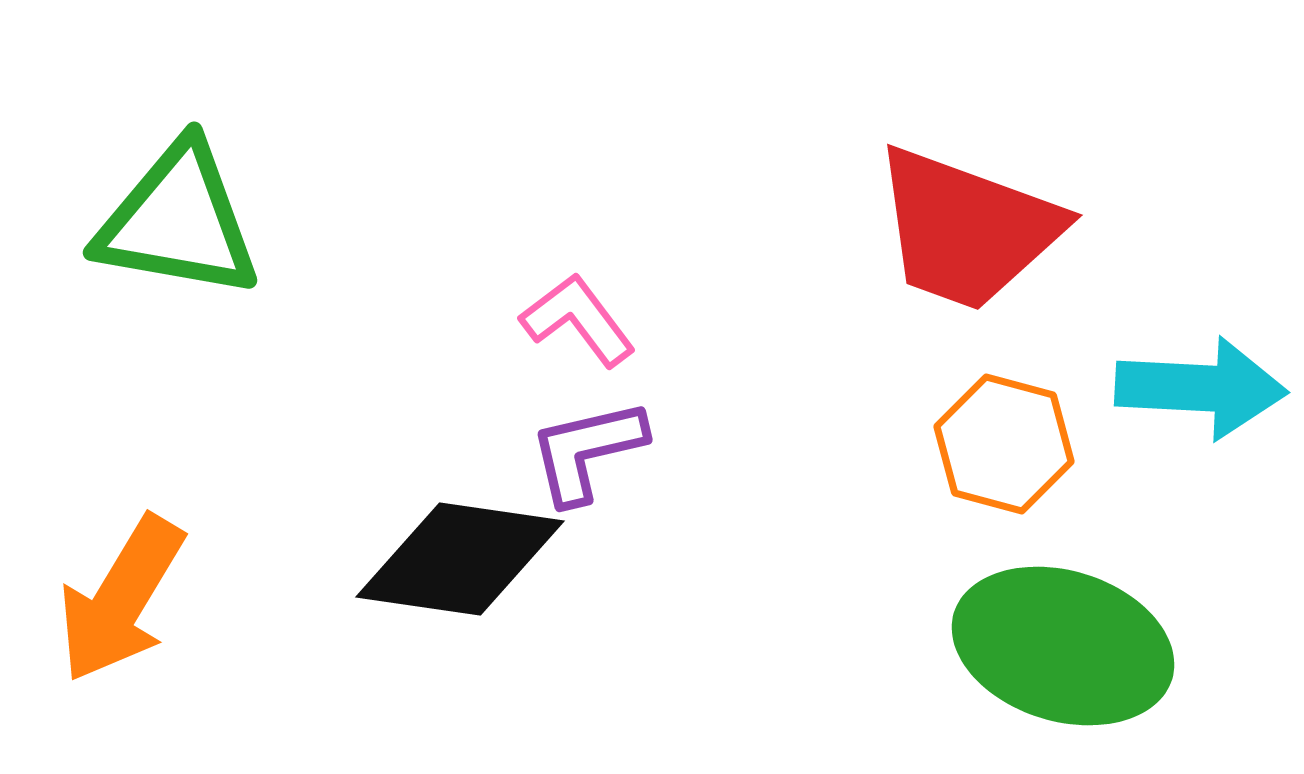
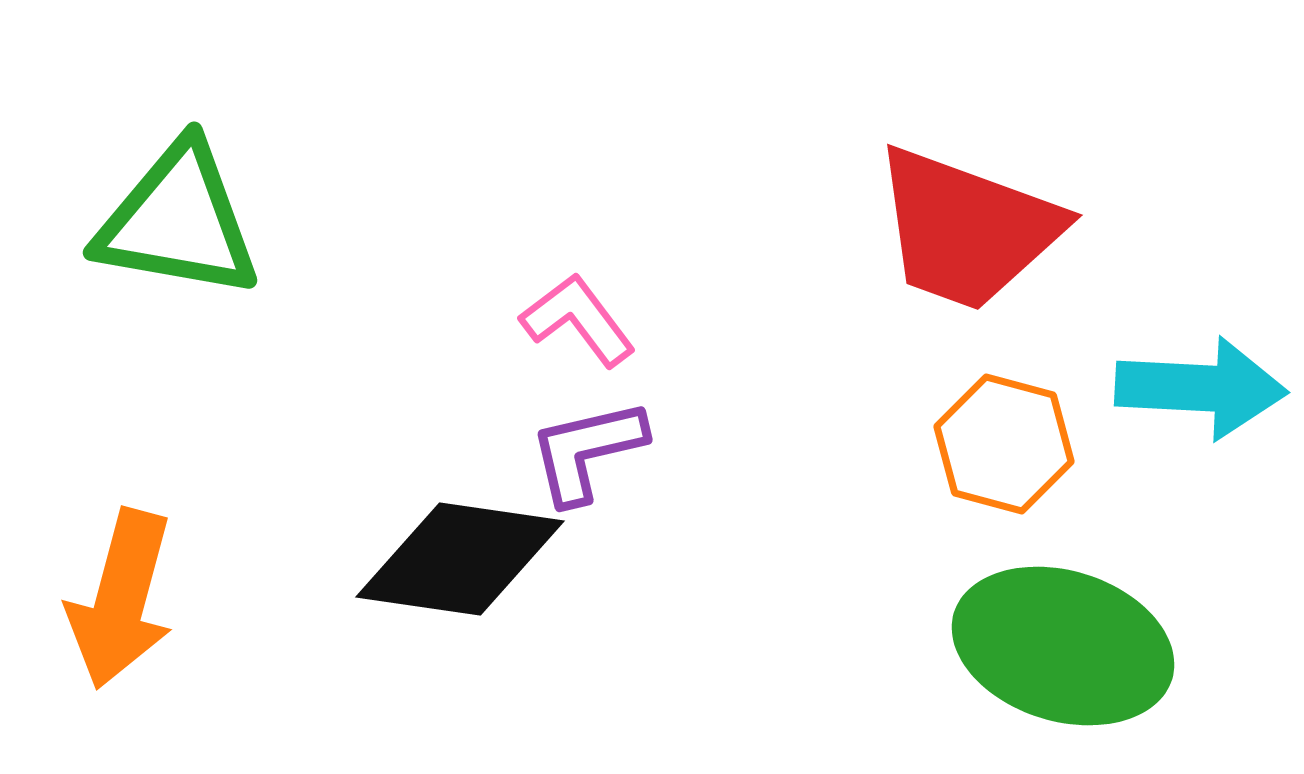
orange arrow: rotated 16 degrees counterclockwise
